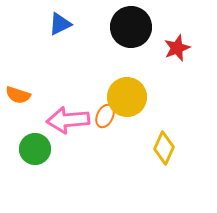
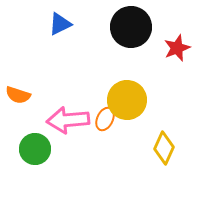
yellow circle: moved 3 px down
orange ellipse: moved 3 px down
